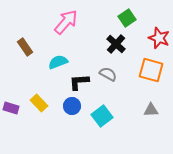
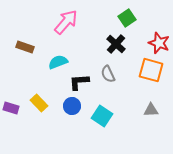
red star: moved 5 px down
brown rectangle: rotated 36 degrees counterclockwise
gray semicircle: rotated 144 degrees counterclockwise
cyan square: rotated 20 degrees counterclockwise
